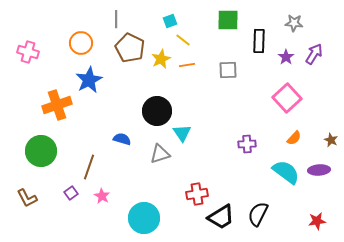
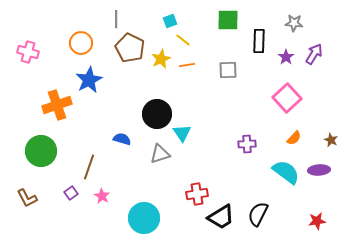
black circle: moved 3 px down
